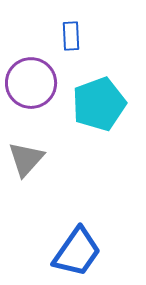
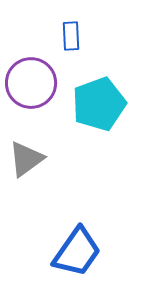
gray triangle: rotated 12 degrees clockwise
